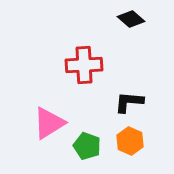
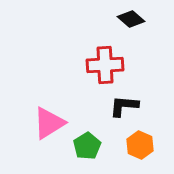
red cross: moved 21 px right
black L-shape: moved 5 px left, 4 px down
orange hexagon: moved 10 px right, 4 px down
green pentagon: rotated 20 degrees clockwise
